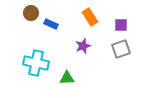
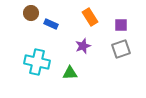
cyan cross: moved 1 px right, 1 px up
green triangle: moved 3 px right, 5 px up
